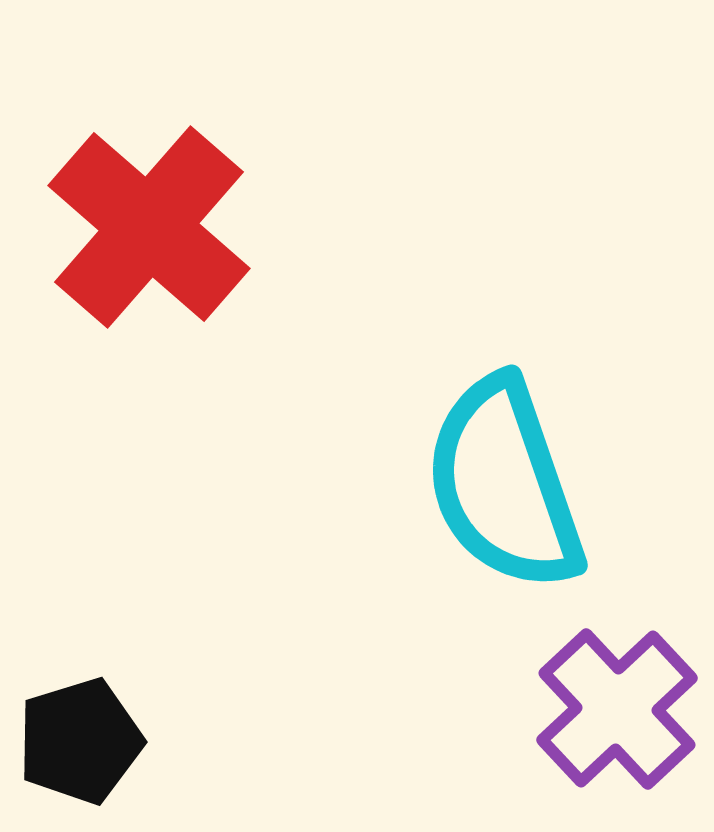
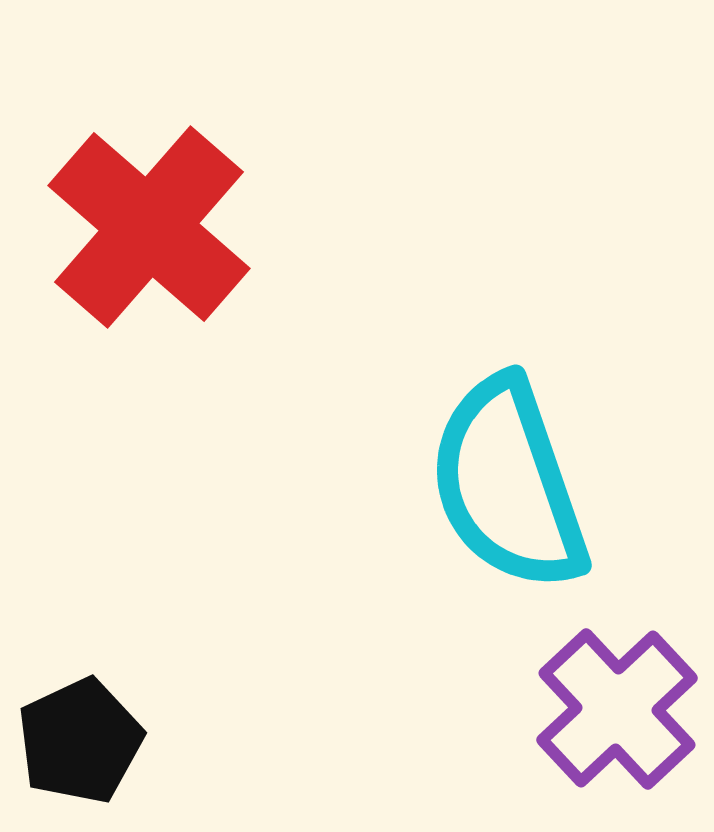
cyan semicircle: moved 4 px right
black pentagon: rotated 8 degrees counterclockwise
